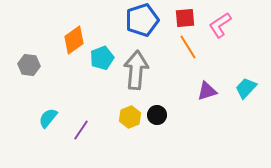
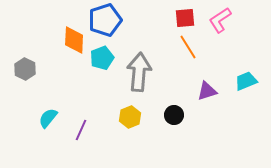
blue pentagon: moved 37 px left
pink L-shape: moved 5 px up
orange diamond: rotated 52 degrees counterclockwise
gray hexagon: moved 4 px left, 4 px down; rotated 20 degrees clockwise
gray arrow: moved 3 px right, 2 px down
cyan trapezoid: moved 7 px up; rotated 25 degrees clockwise
black circle: moved 17 px right
purple line: rotated 10 degrees counterclockwise
